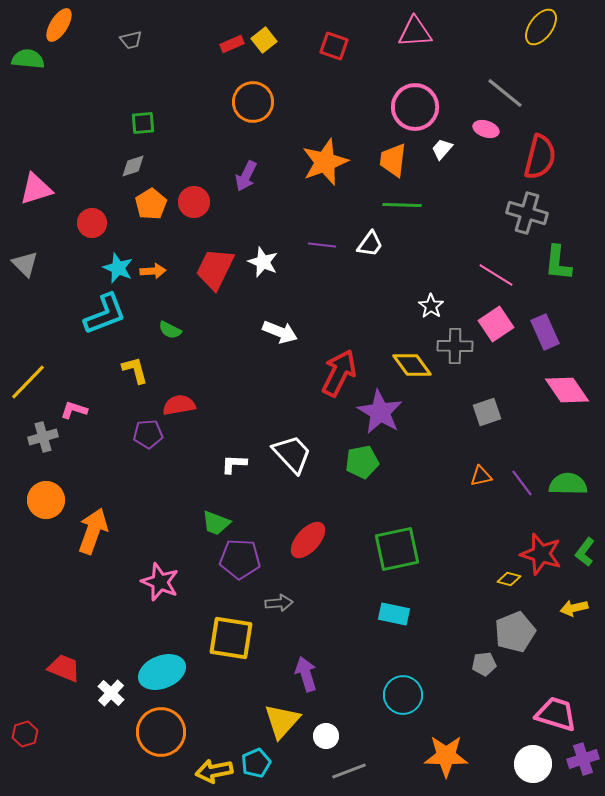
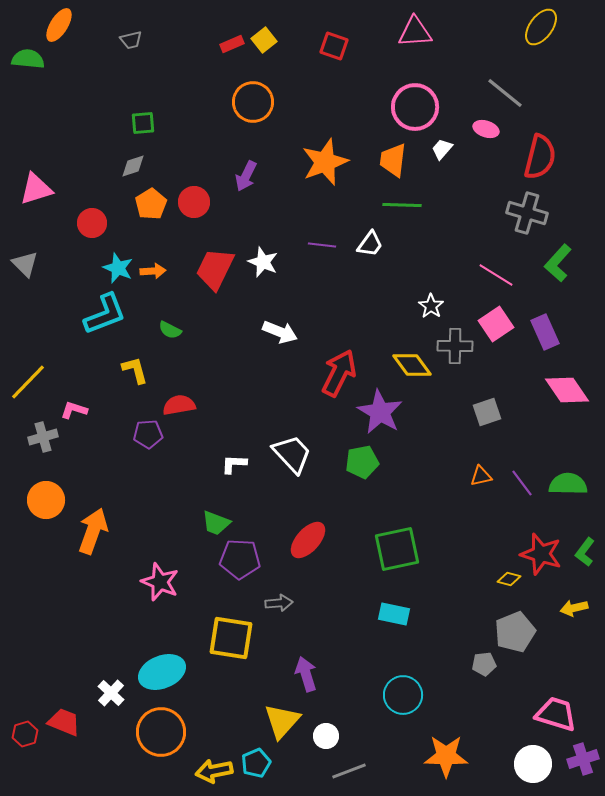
green L-shape at (558, 263): rotated 36 degrees clockwise
red trapezoid at (64, 668): moved 54 px down
